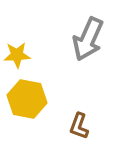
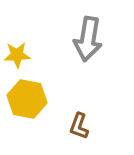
gray arrow: rotated 15 degrees counterclockwise
